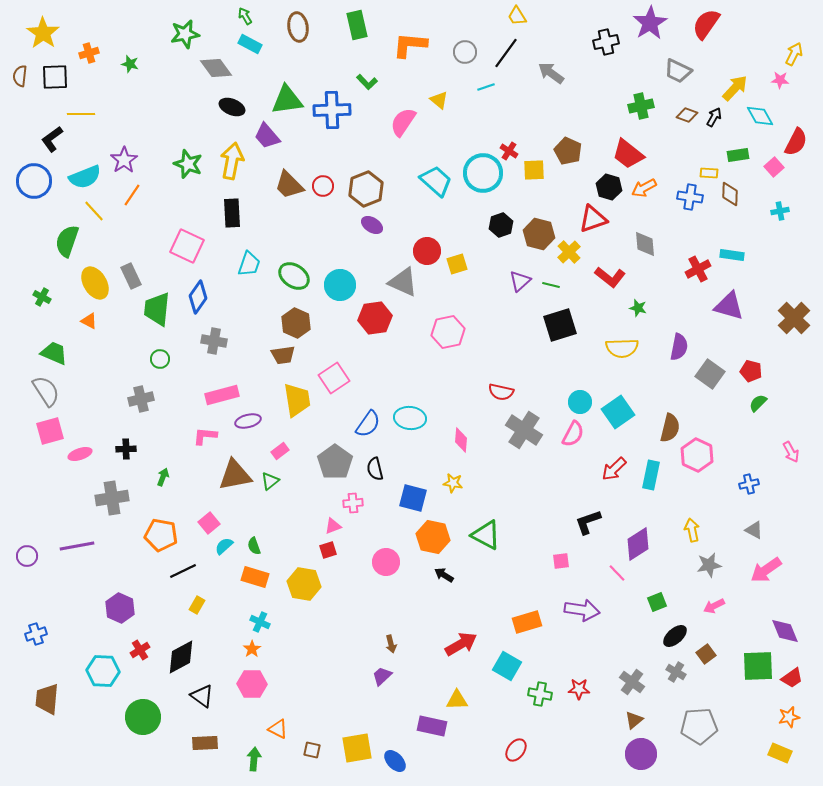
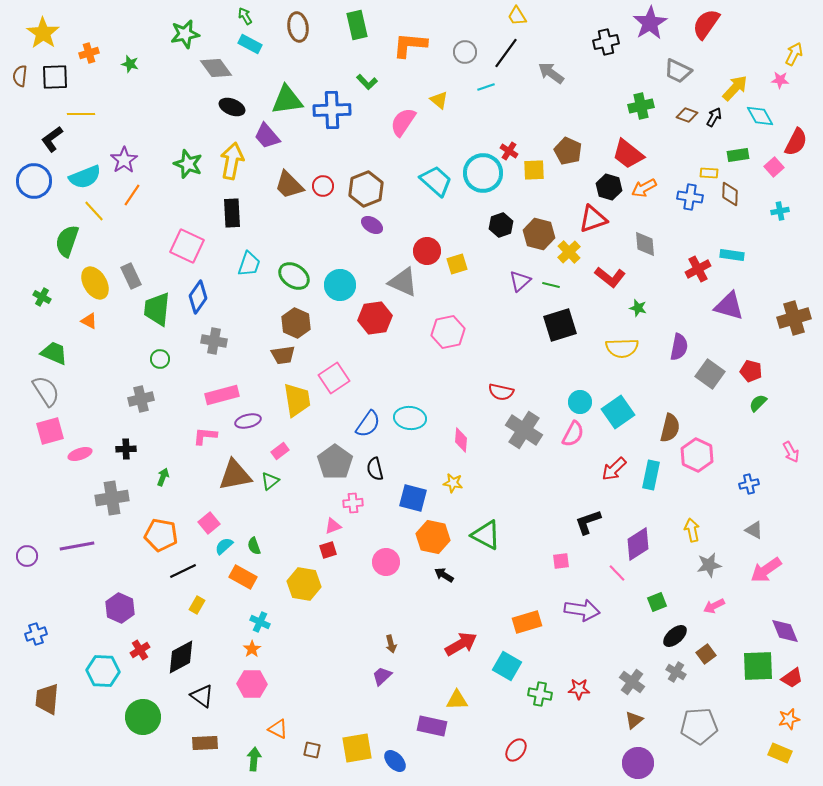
brown cross at (794, 318): rotated 28 degrees clockwise
orange rectangle at (255, 577): moved 12 px left; rotated 12 degrees clockwise
orange star at (789, 717): moved 2 px down
purple circle at (641, 754): moved 3 px left, 9 px down
